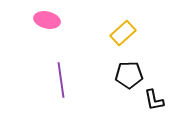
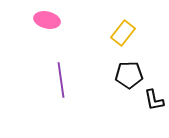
yellow rectangle: rotated 10 degrees counterclockwise
